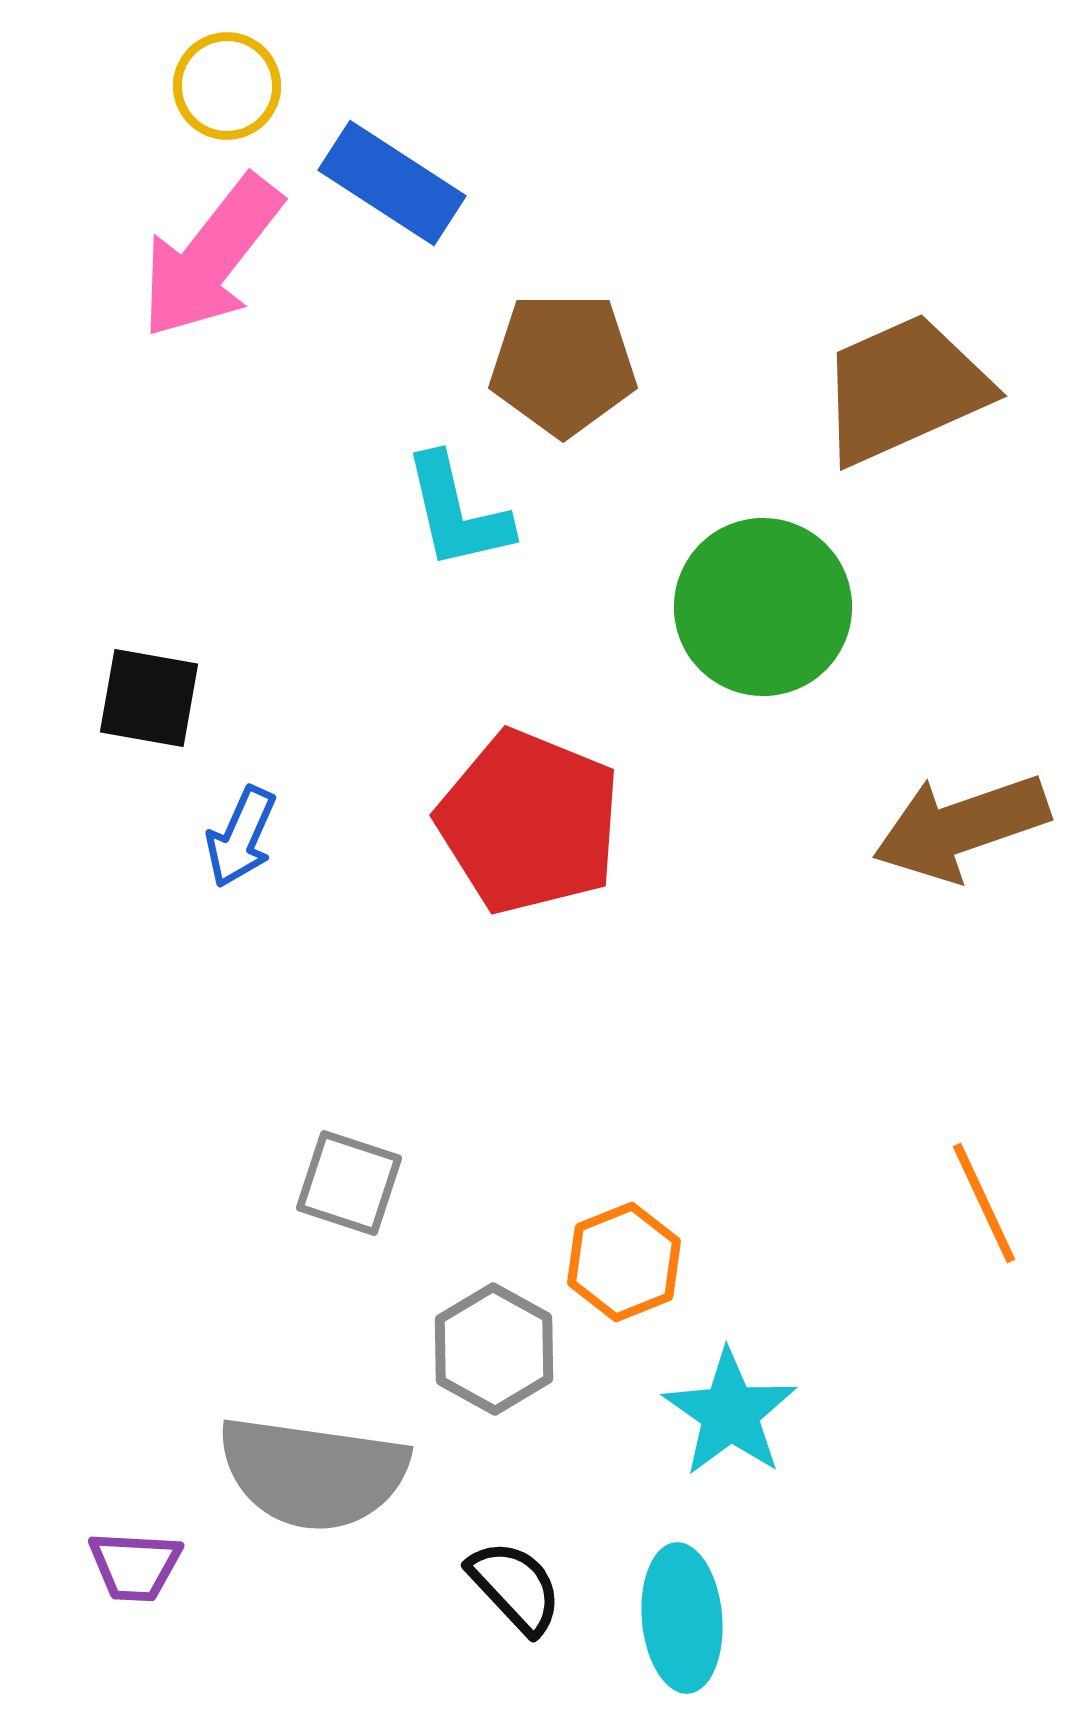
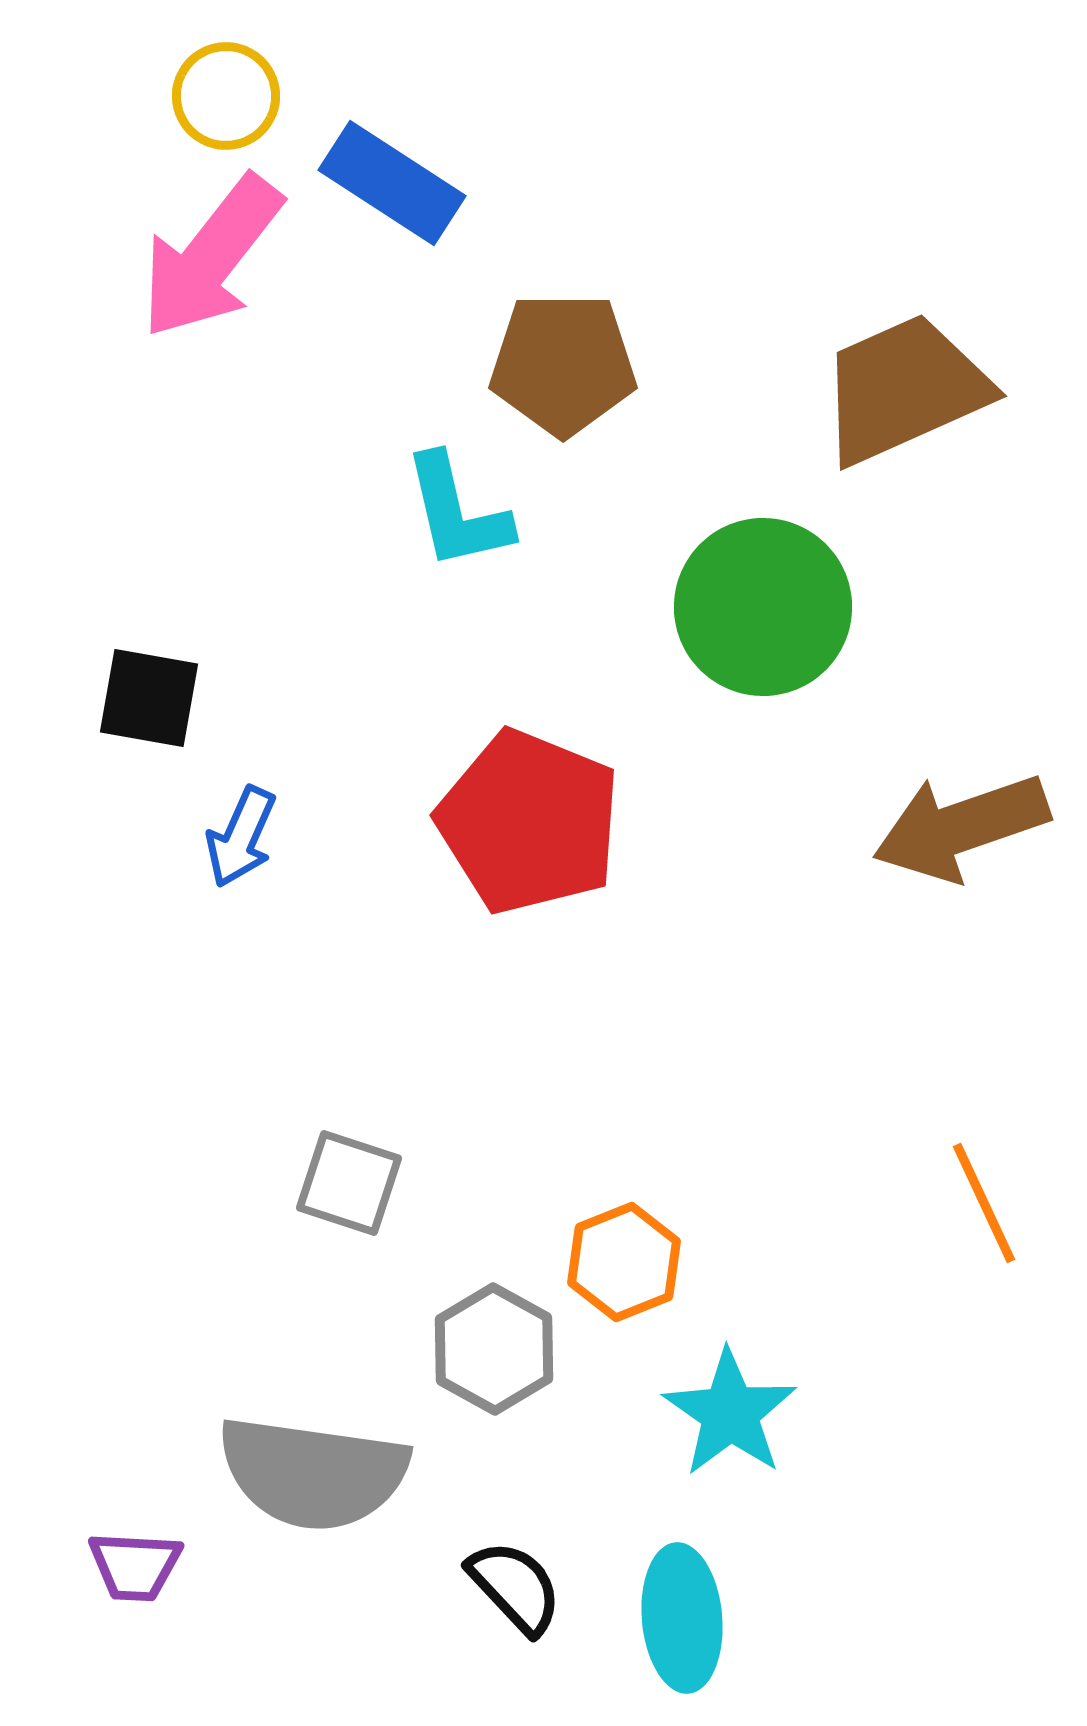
yellow circle: moved 1 px left, 10 px down
